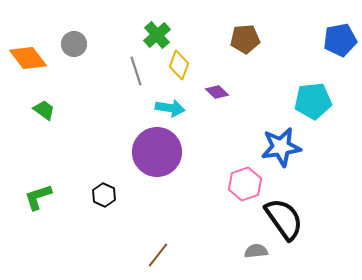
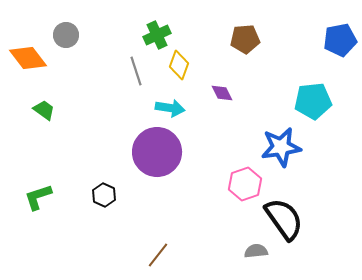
green cross: rotated 16 degrees clockwise
gray circle: moved 8 px left, 9 px up
purple diamond: moved 5 px right, 1 px down; rotated 20 degrees clockwise
